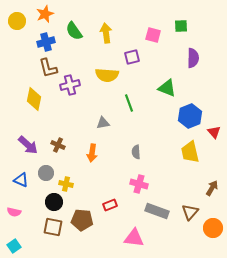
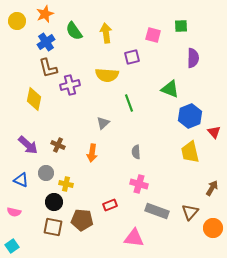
blue cross: rotated 18 degrees counterclockwise
green triangle: moved 3 px right, 1 px down
gray triangle: rotated 32 degrees counterclockwise
cyan square: moved 2 px left
